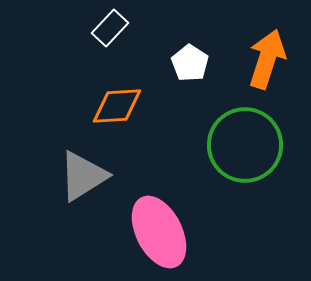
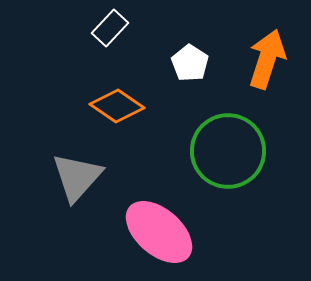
orange diamond: rotated 38 degrees clockwise
green circle: moved 17 px left, 6 px down
gray triangle: moved 6 px left, 1 px down; rotated 16 degrees counterclockwise
pink ellipse: rotated 22 degrees counterclockwise
